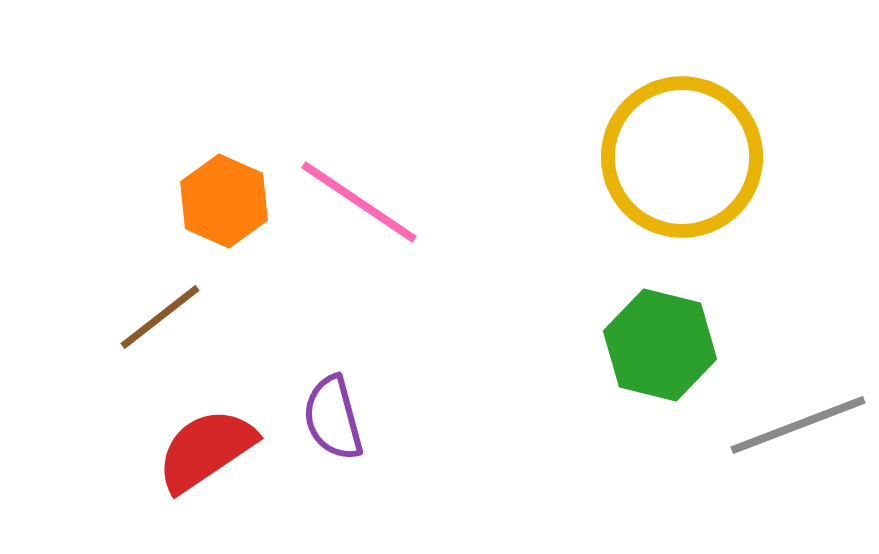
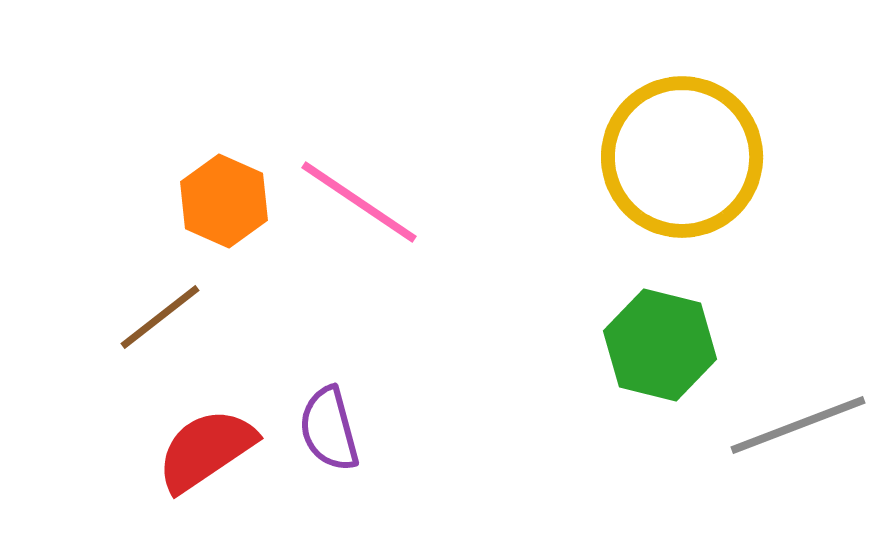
purple semicircle: moved 4 px left, 11 px down
